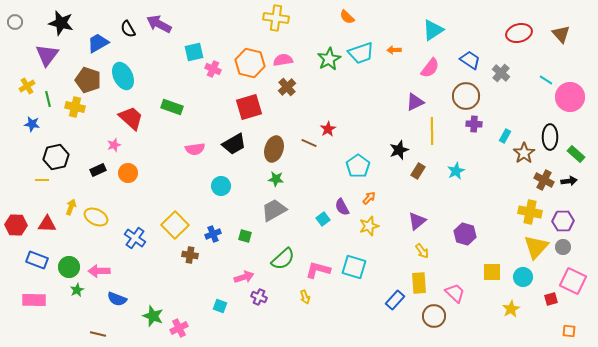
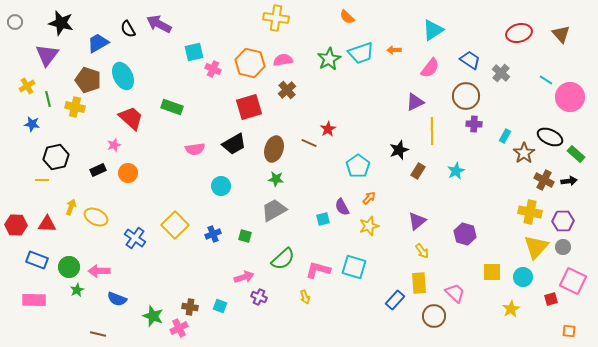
brown cross at (287, 87): moved 3 px down
black ellipse at (550, 137): rotated 65 degrees counterclockwise
cyan square at (323, 219): rotated 24 degrees clockwise
brown cross at (190, 255): moved 52 px down
